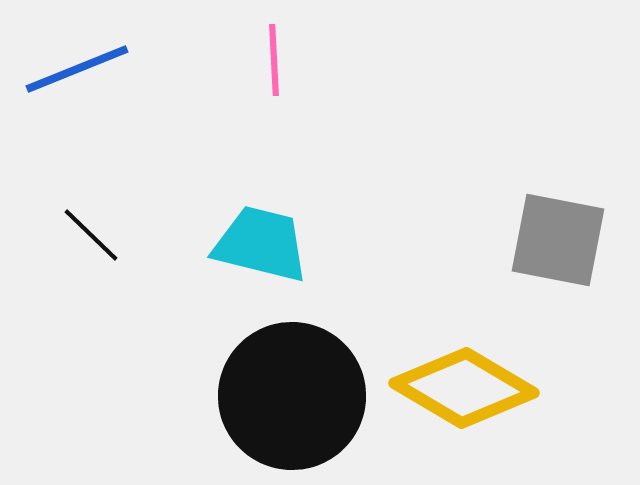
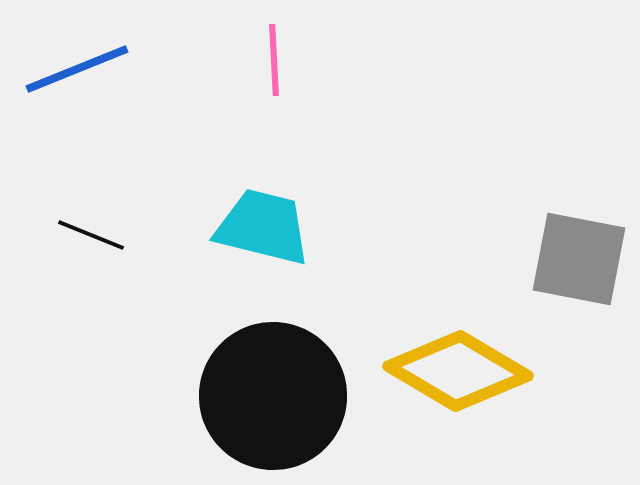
black line: rotated 22 degrees counterclockwise
gray square: moved 21 px right, 19 px down
cyan trapezoid: moved 2 px right, 17 px up
yellow diamond: moved 6 px left, 17 px up
black circle: moved 19 px left
